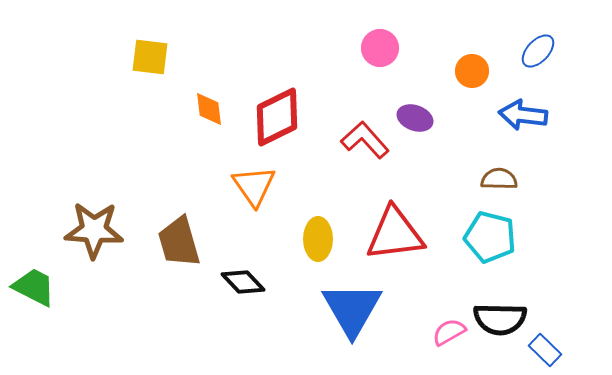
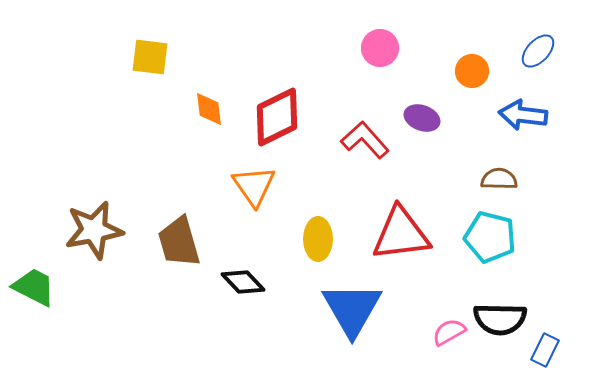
purple ellipse: moved 7 px right
brown star: rotated 14 degrees counterclockwise
red triangle: moved 6 px right
blue rectangle: rotated 72 degrees clockwise
